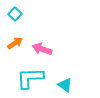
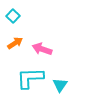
cyan square: moved 2 px left, 2 px down
cyan triangle: moved 5 px left; rotated 28 degrees clockwise
